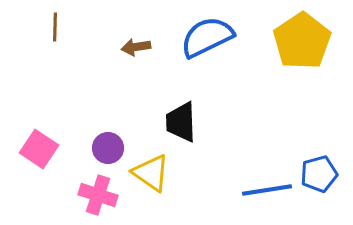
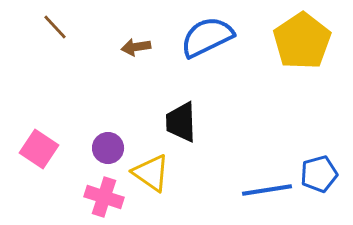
brown line: rotated 44 degrees counterclockwise
pink cross: moved 6 px right, 2 px down
